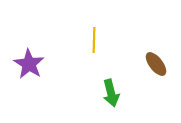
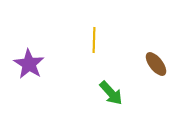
green arrow: rotated 28 degrees counterclockwise
